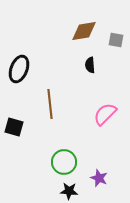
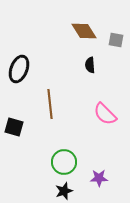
brown diamond: rotated 68 degrees clockwise
pink semicircle: rotated 90 degrees counterclockwise
purple star: rotated 24 degrees counterclockwise
black star: moved 5 px left; rotated 24 degrees counterclockwise
